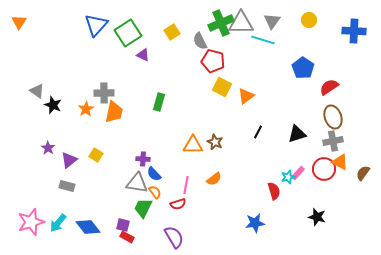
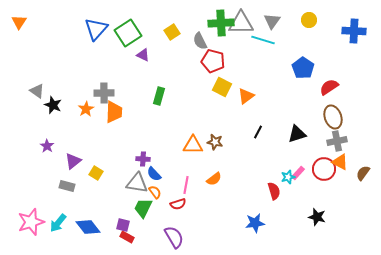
green cross at (221, 23): rotated 20 degrees clockwise
blue triangle at (96, 25): moved 4 px down
green rectangle at (159, 102): moved 6 px up
orange trapezoid at (114, 112): rotated 10 degrees counterclockwise
gray cross at (333, 141): moved 4 px right
brown star at (215, 142): rotated 14 degrees counterclockwise
purple star at (48, 148): moved 1 px left, 2 px up
yellow square at (96, 155): moved 18 px down
purple triangle at (69, 160): moved 4 px right, 1 px down
